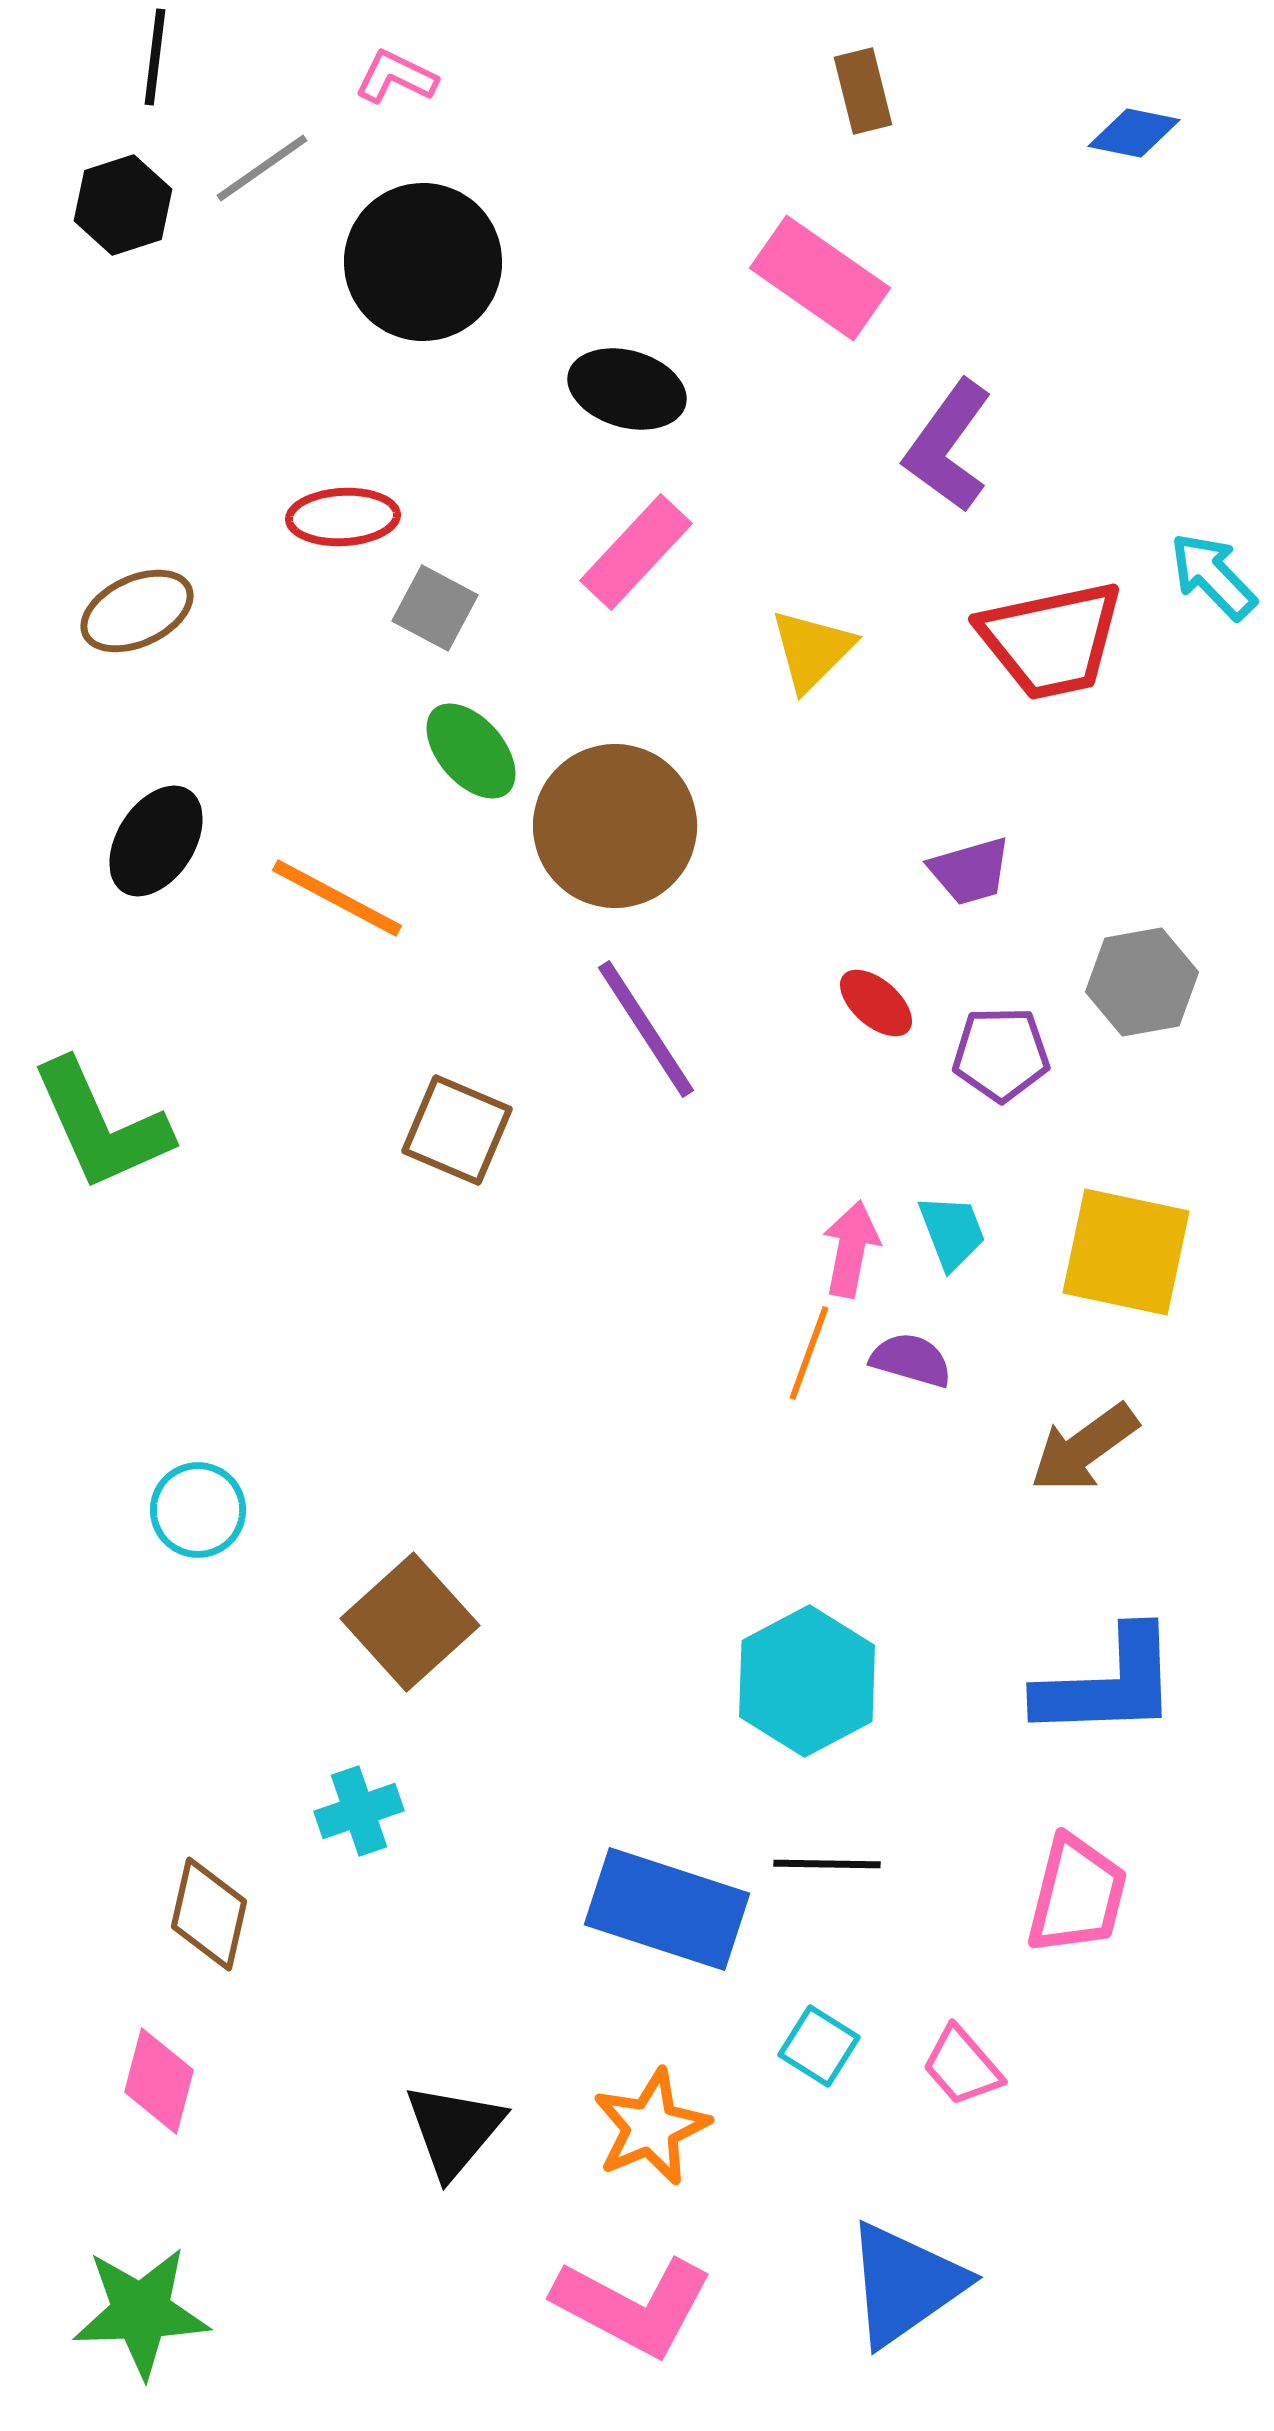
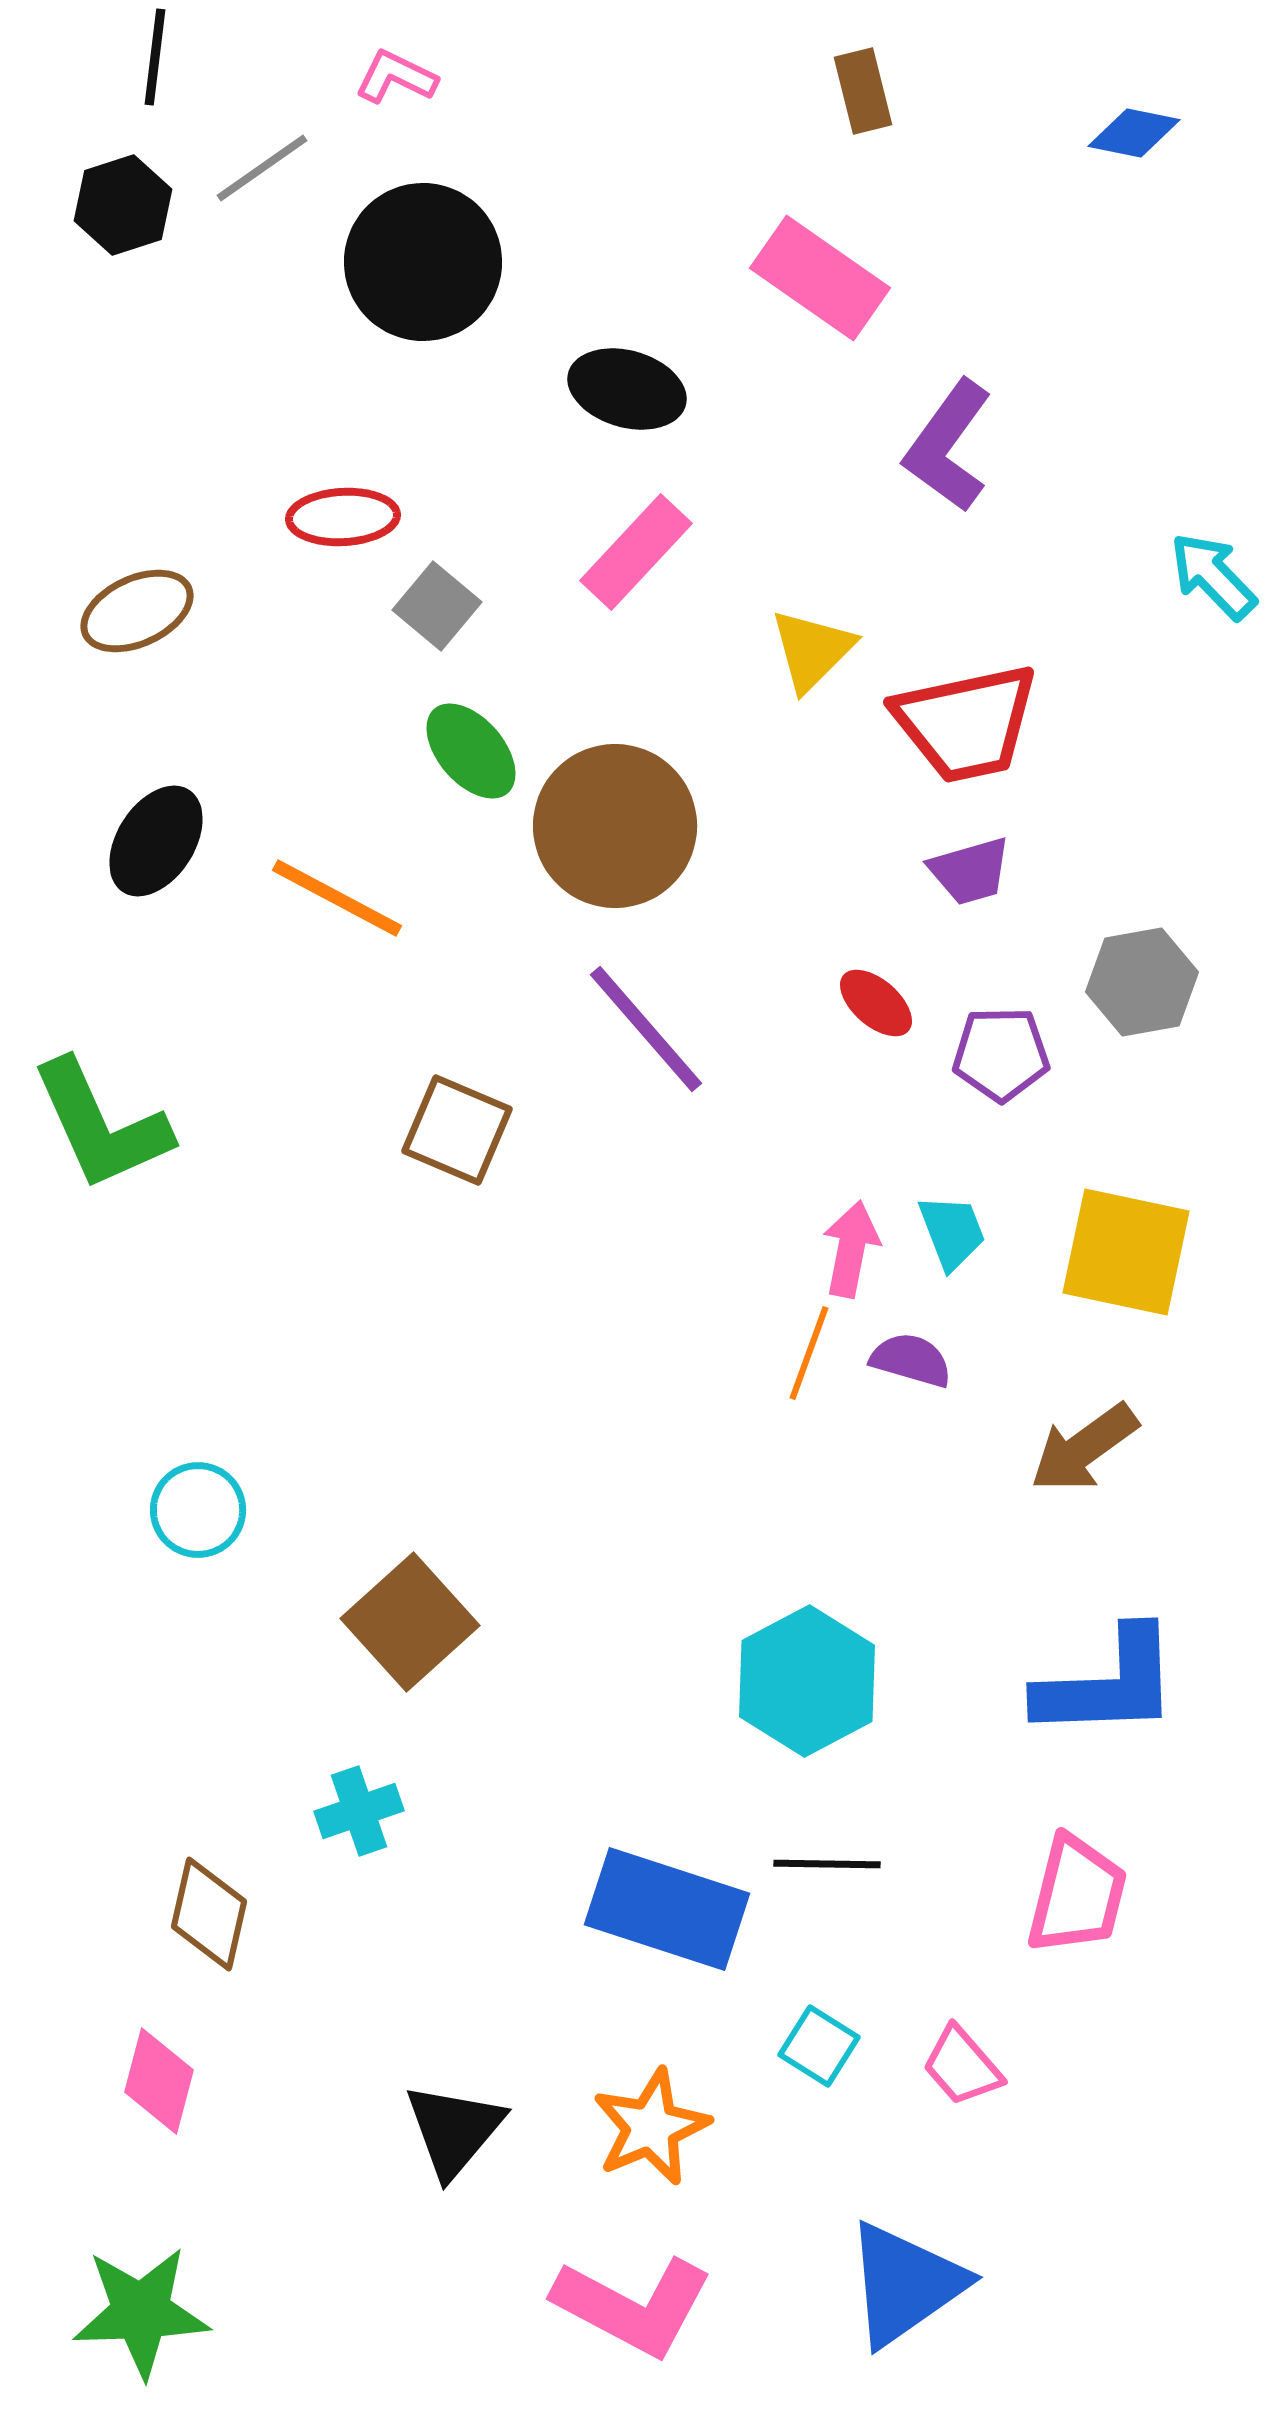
gray square at (435, 608): moved 2 px right, 2 px up; rotated 12 degrees clockwise
red trapezoid at (1051, 640): moved 85 px left, 83 px down
purple line at (646, 1029): rotated 8 degrees counterclockwise
